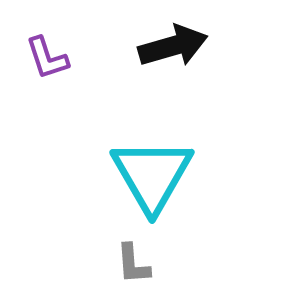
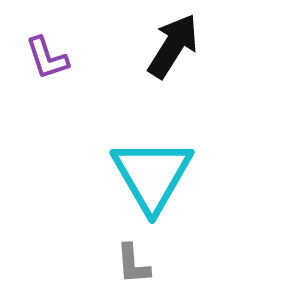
black arrow: rotated 42 degrees counterclockwise
